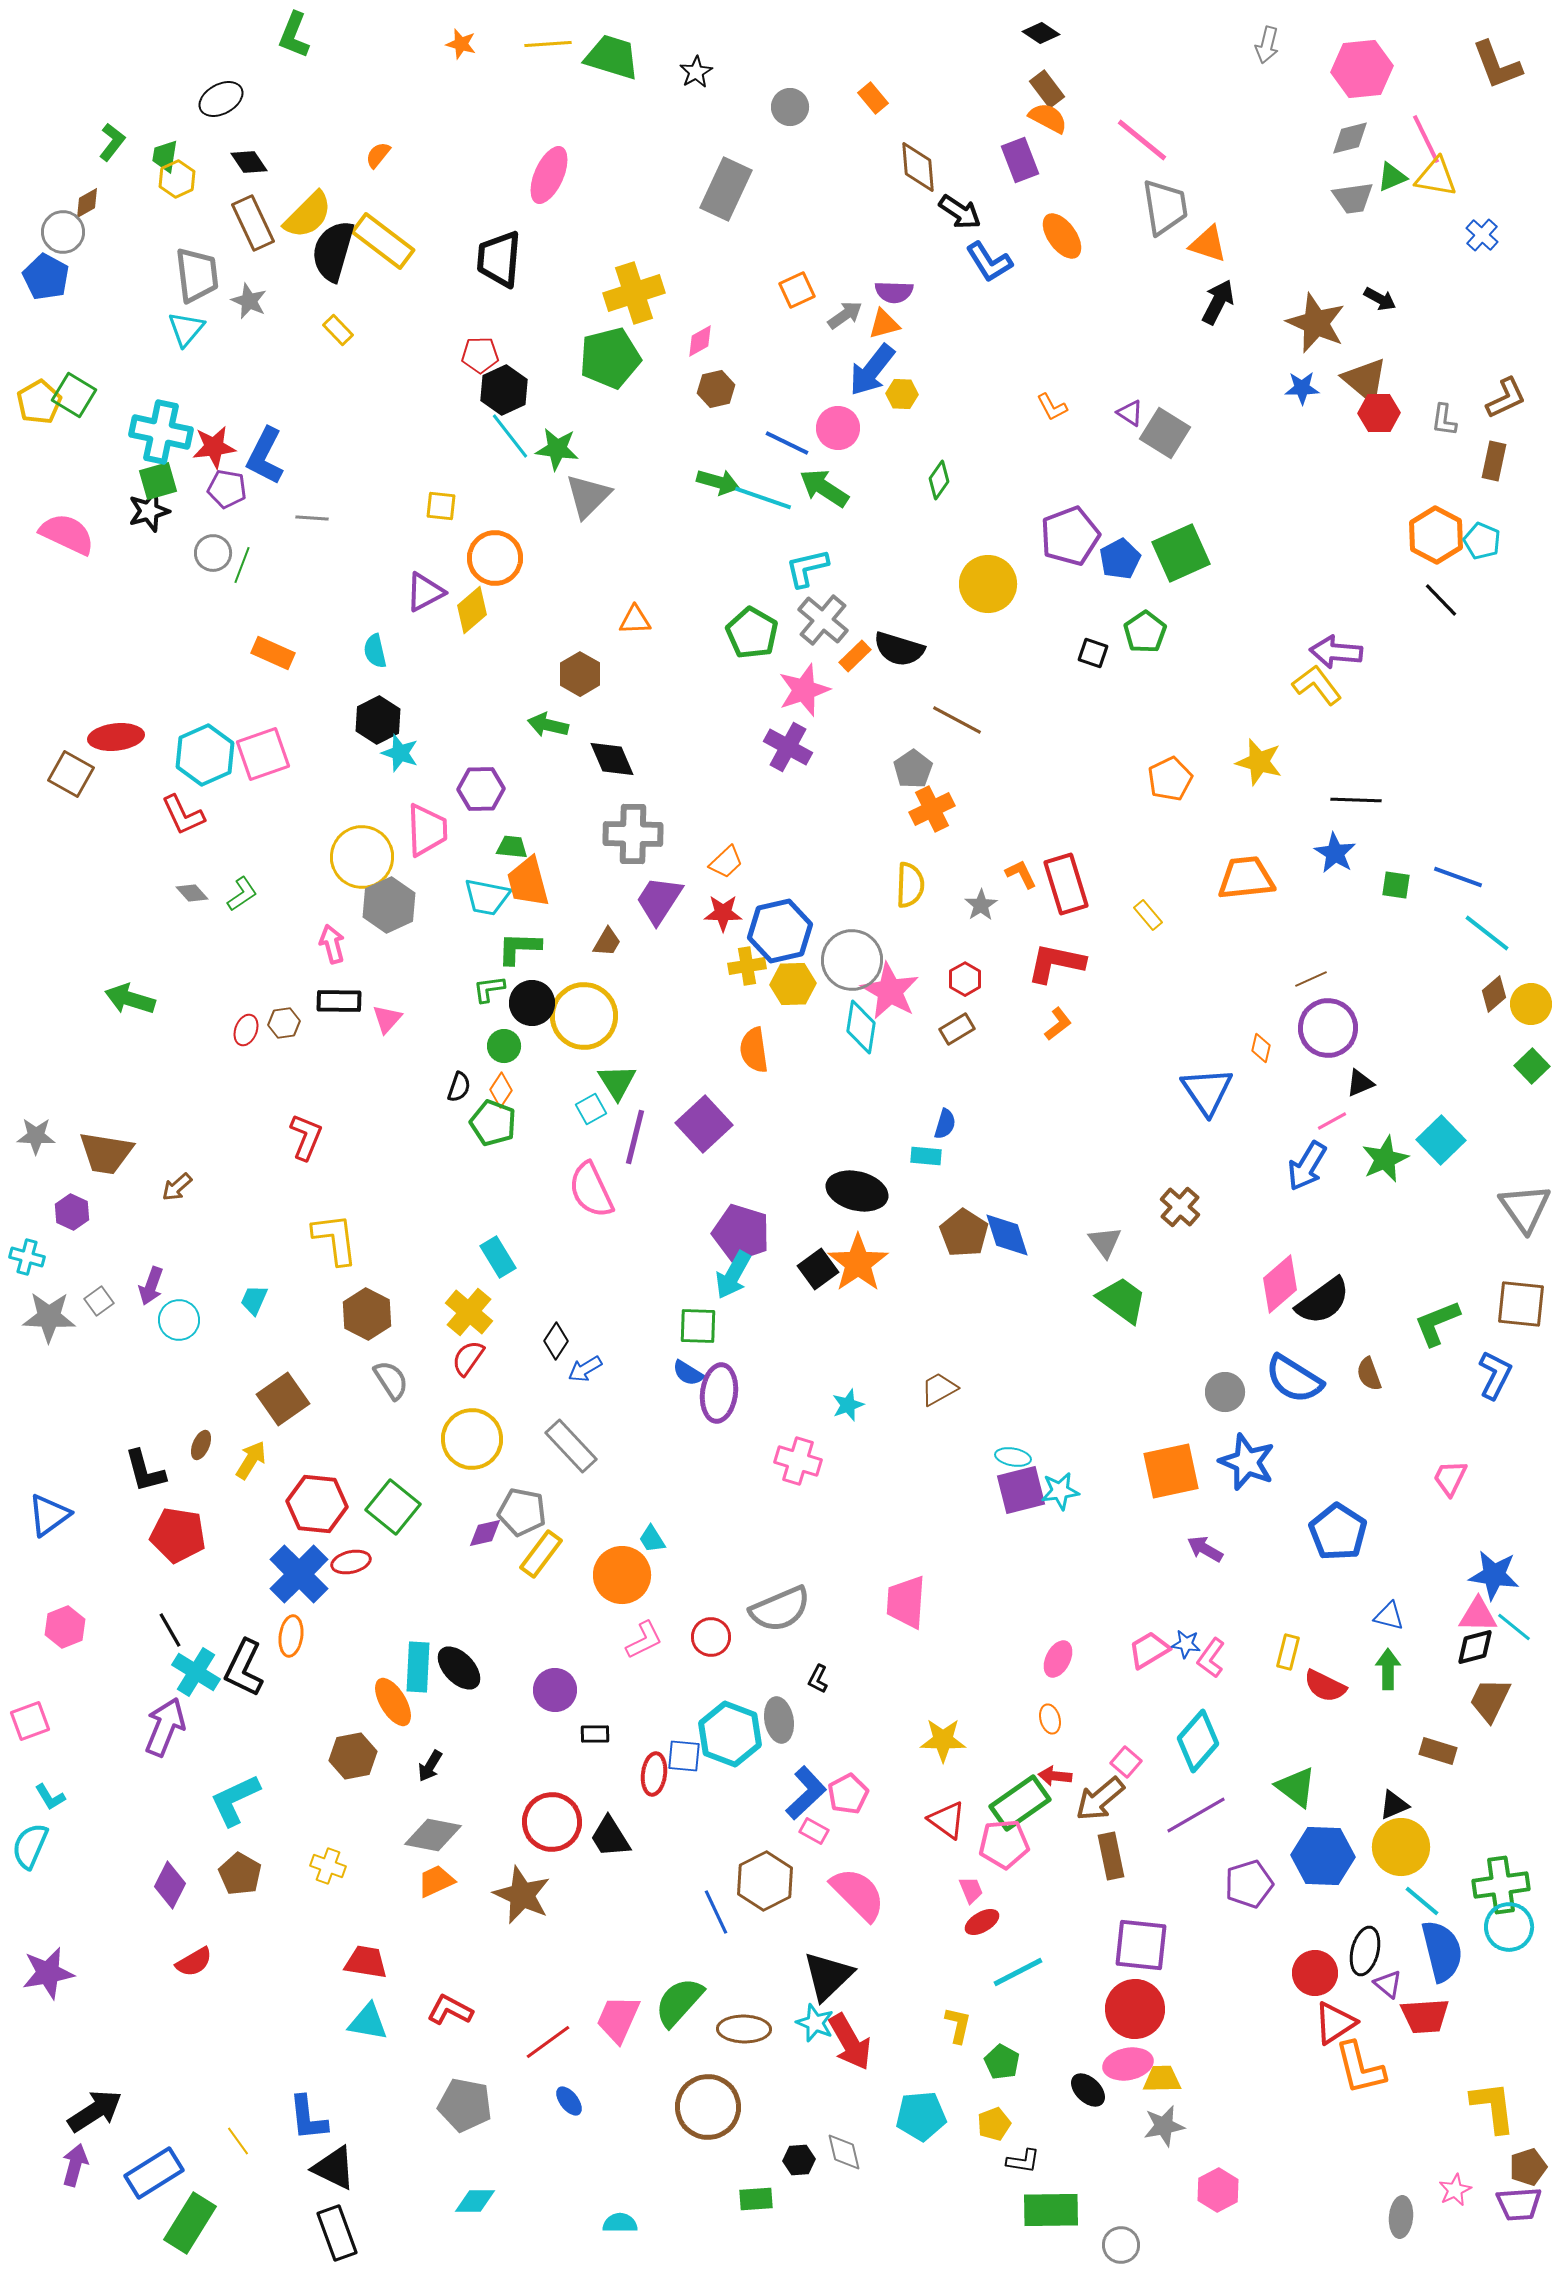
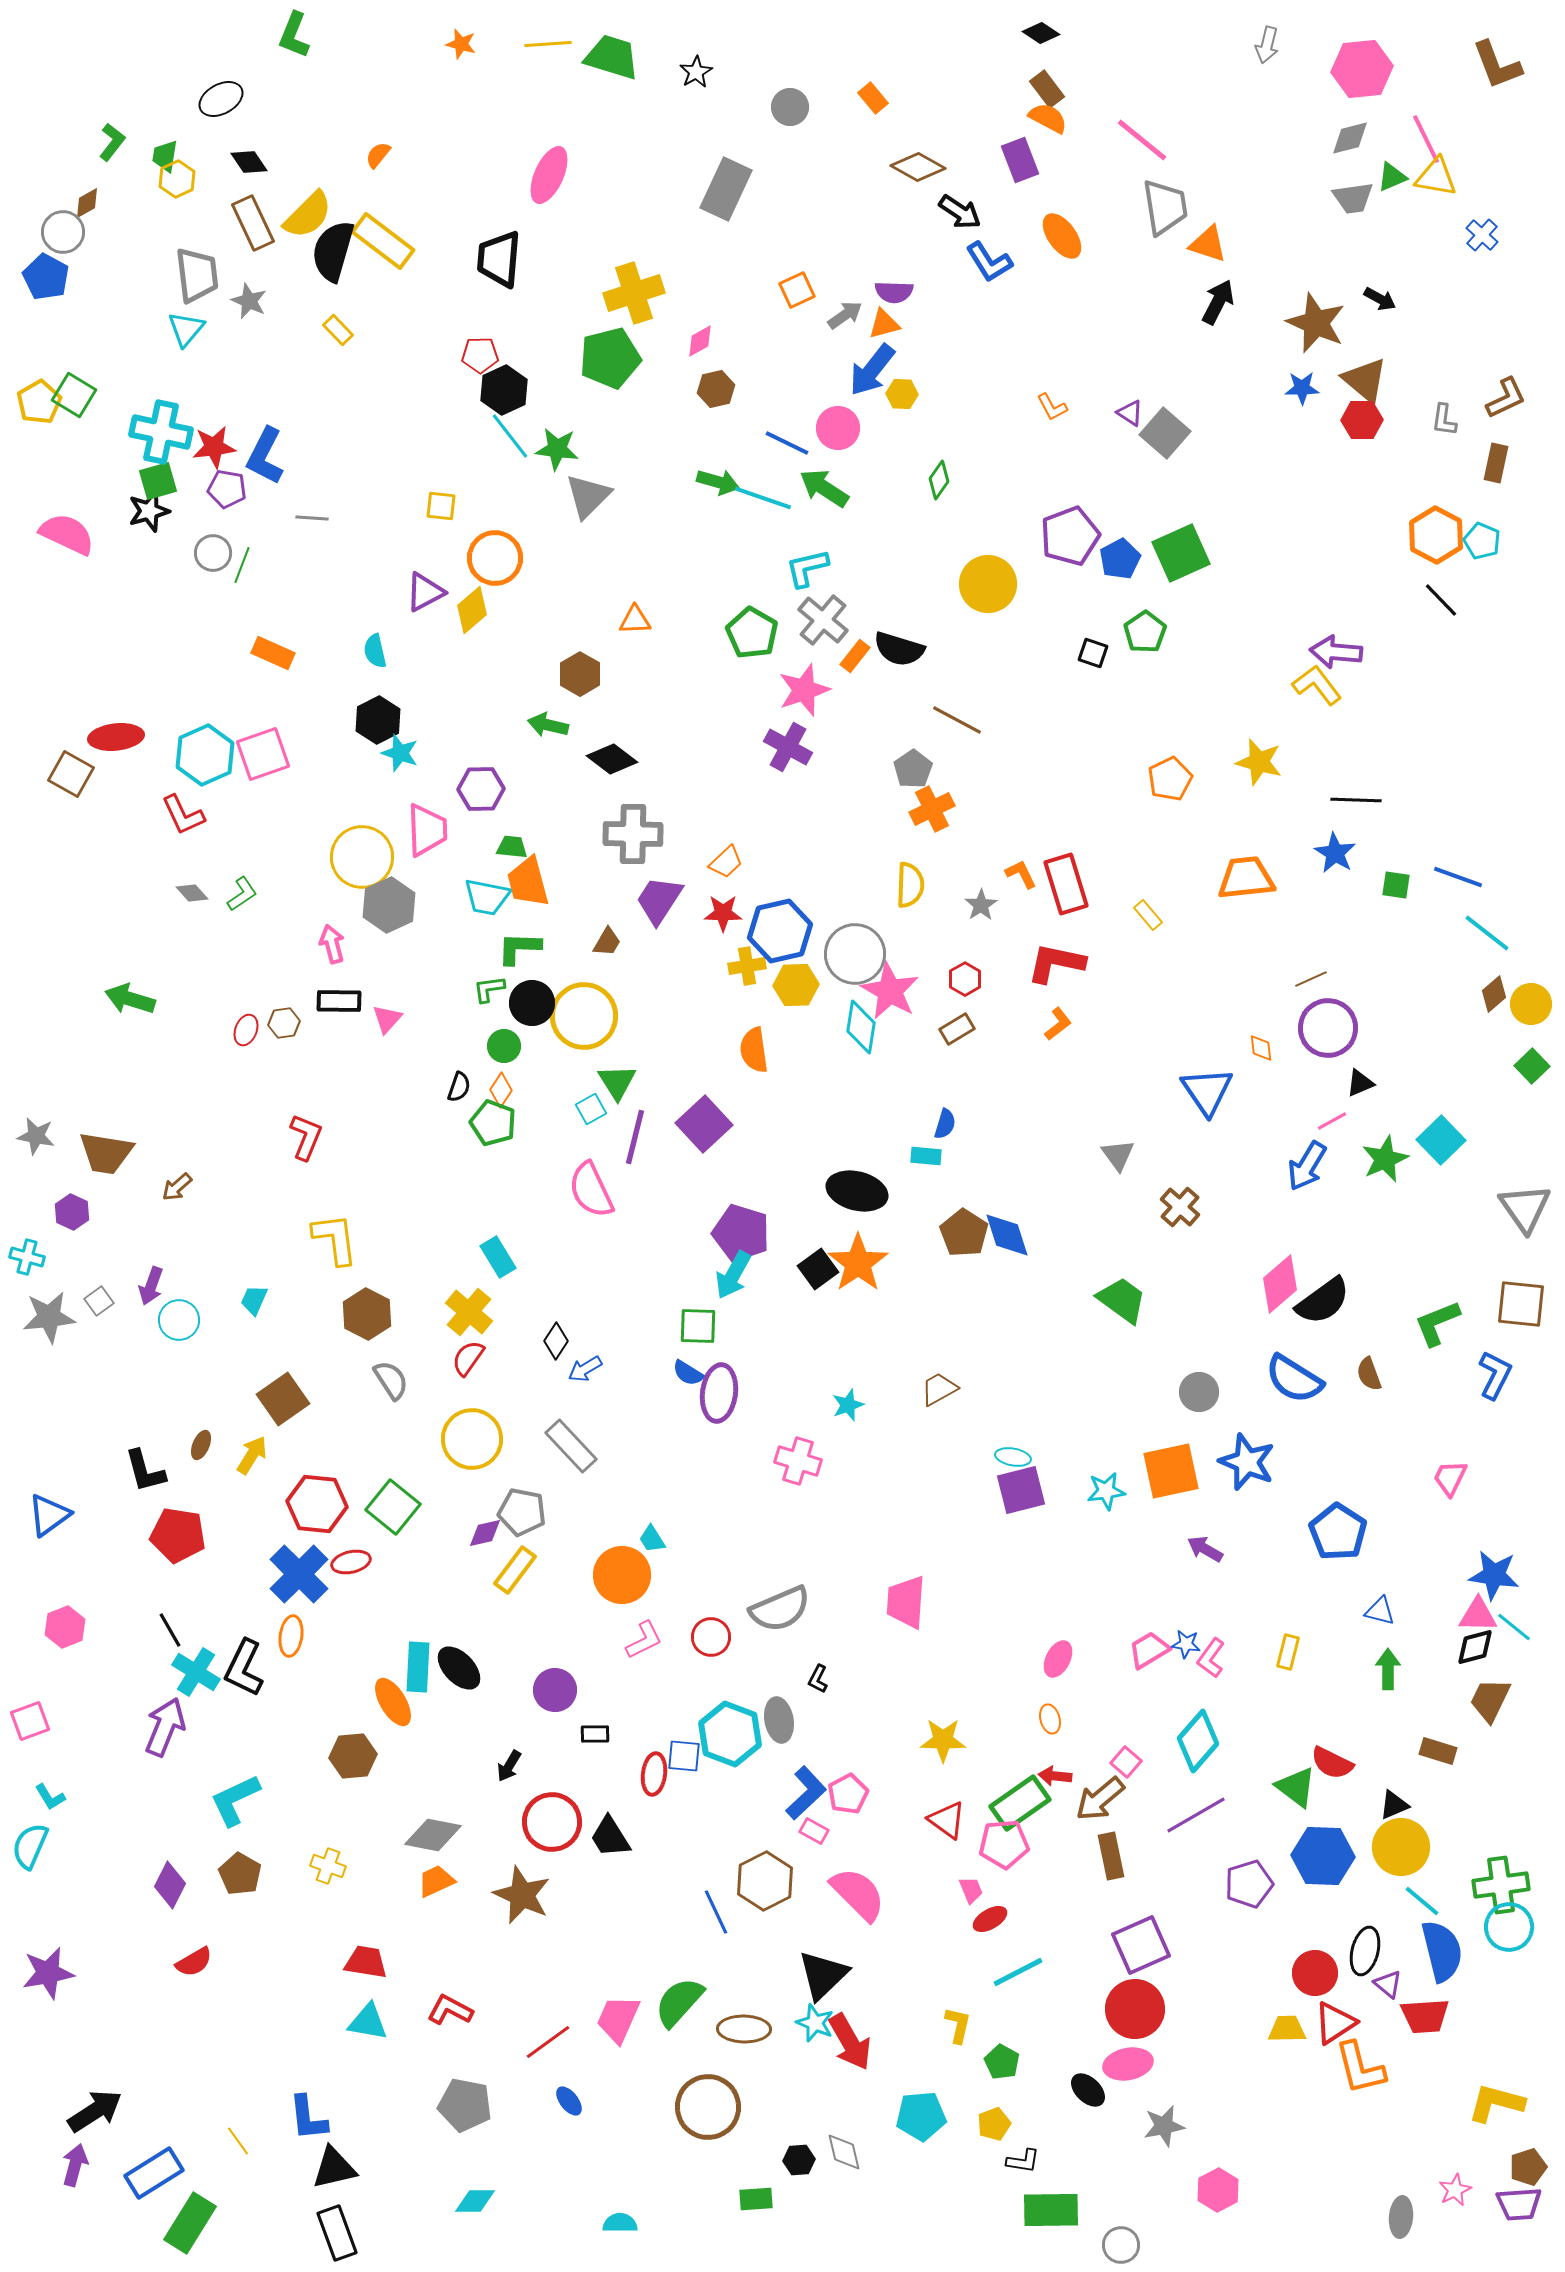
brown diamond at (918, 167): rotated 56 degrees counterclockwise
red hexagon at (1379, 413): moved 17 px left, 7 px down
gray square at (1165, 433): rotated 9 degrees clockwise
brown rectangle at (1494, 461): moved 2 px right, 2 px down
orange rectangle at (855, 656): rotated 8 degrees counterclockwise
black diamond at (612, 759): rotated 30 degrees counterclockwise
gray circle at (852, 960): moved 3 px right, 6 px up
yellow hexagon at (793, 984): moved 3 px right, 1 px down
orange diamond at (1261, 1048): rotated 20 degrees counterclockwise
gray star at (36, 1136): rotated 9 degrees clockwise
gray triangle at (1105, 1242): moved 13 px right, 87 px up
gray star at (49, 1317): rotated 8 degrees counterclockwise
gray circle at (1225, 1392): moved 26 px left
yellow arrow at (251, 1460): moved 1 px right, 5 px up
cyan star at (1060, 1491): moved 46 px right
yellow rectangle at (541, 1554): moved 26 px left, 16 px down
blue triangle at (1389, 1616): moved 9 px left, 5 px up
red semicircle at (1325, 1686): moved 7 px right, 77 px down
brown hexagon at (353, 1756): rotated 6 degrees clockwise
black arrow at (430, 1766): moved 79 px right
red ellipse at (982, 1922): moved 8 px right, 3 px up
purple square at (1141, 1945): rotated 30 degrees counterclockwise
black triangle at (828, 1976): moved 5 px left, 1 px up
yellow trapezoid at (1162, 2079): moved 125 px right, 50 px up
yellow L-shape at (1493, 2107): moved 3 px right, 4 px up; rotated 68 degrees counterclockwise
black triangle at (334, 2168): rotated 39 degrees counterclockwise
